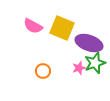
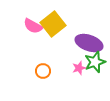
yellow square: moved 9 px left, 4 px up; rotated 30 degrees clockwise
green star: moved 1 px up
